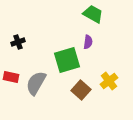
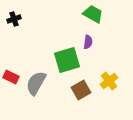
black cross: moved 4 px left, 23 px up
red rectangle: rotated 14 degrees clockwise
brown square: rotated 18 degrees clockwise
